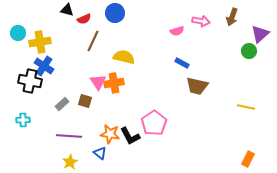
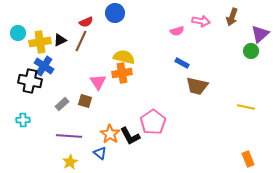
black triangle: moved 7 px left, 30 px down; rotated 40 degrees counterclockwise
red semicircle: moved 2 px right, 3 px down
brown line: moved 12 px left
green circle: moved 2 px right
orange cross: moved 8 px right, 10 px up
pink pentagon: moved 1 px left, 1 px up
orange star: rotated 24 degrees clockwise
orange rectangle: rotated 49 degrees counterclockwise
